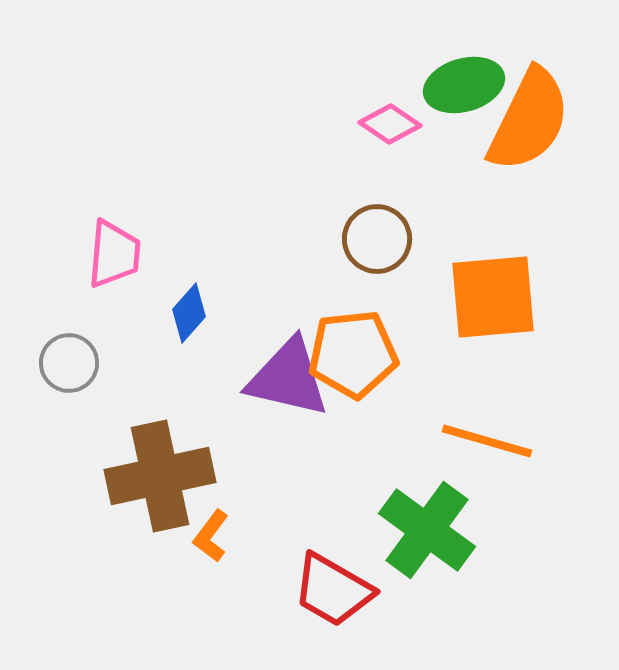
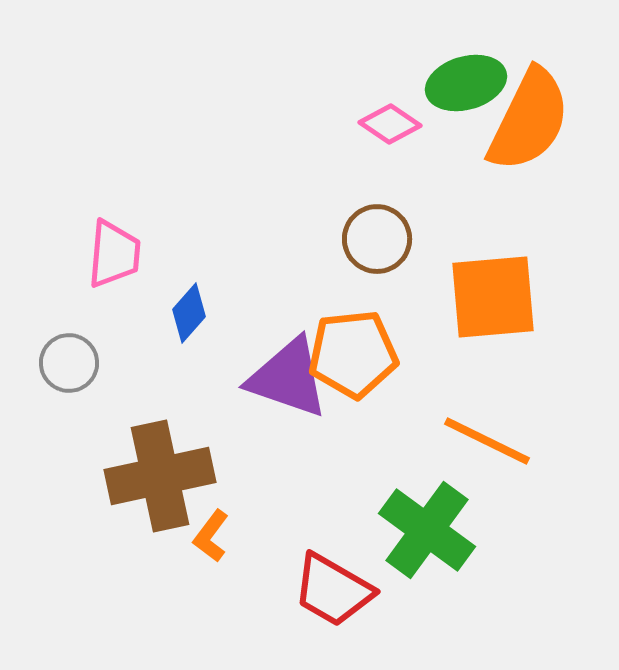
green ellipse: moved 2 px right, 2 px up
purple triangle: rotated 6 degrees clockwise
orange line: rotated 10 degrees clockwise
